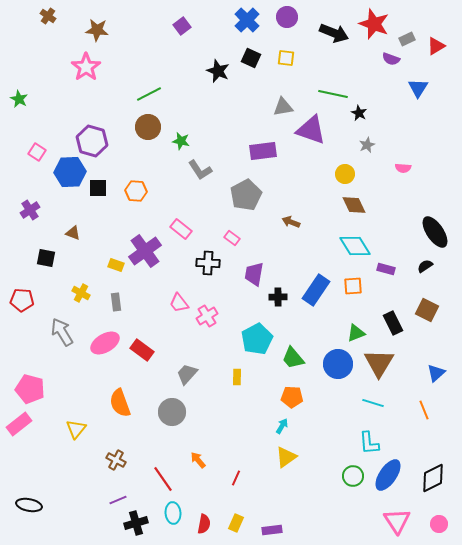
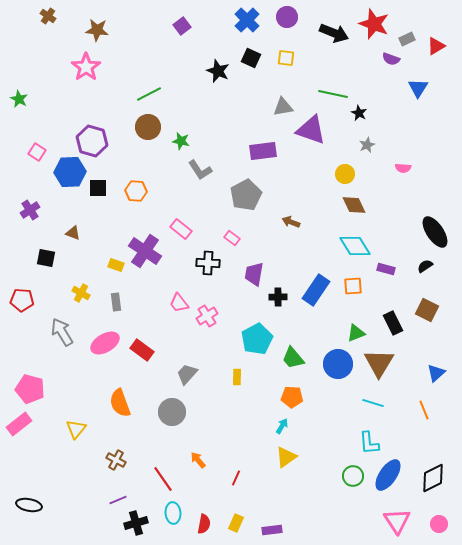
purple cross at (145, 251): rotated 20 degrees counterclockwise
